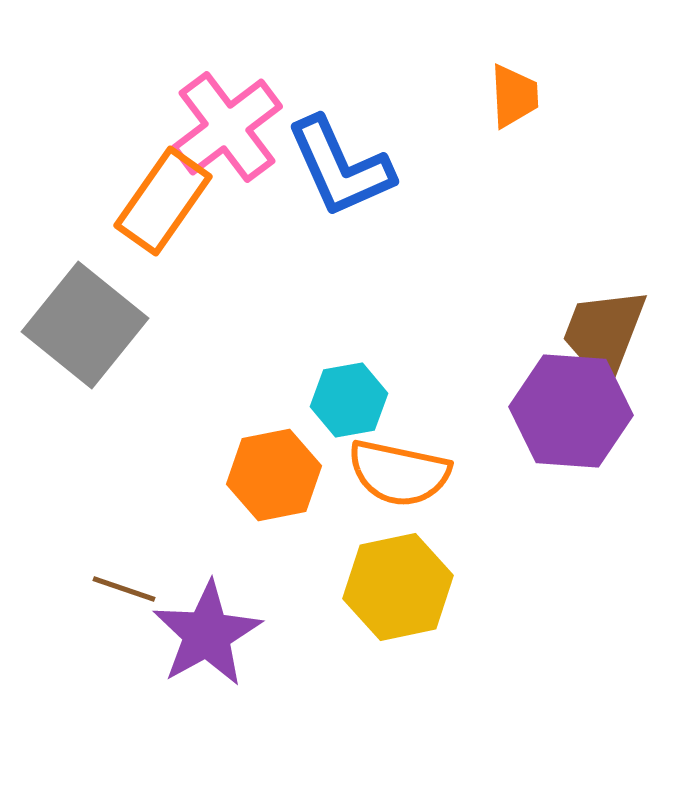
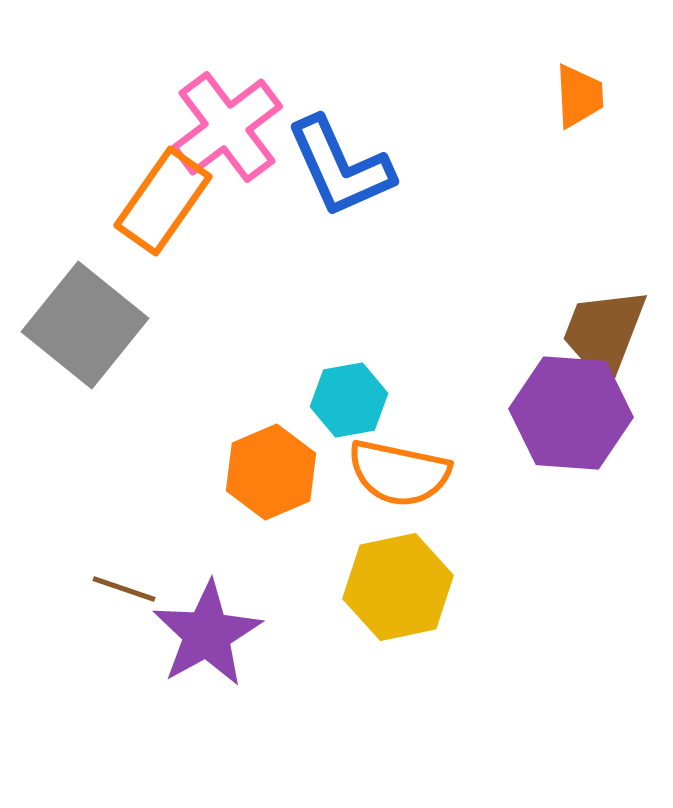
orange trapezoid: moved 65 px right
purple hexagon: moved 2 px down
orange hexagon: moved 3 px left, 3 px up; rotated 12 degrees counterclockwise
